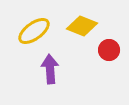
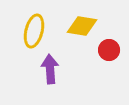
yellow diamond: rotated 12 degrees counterclockwise
yellow ellipse: rotated 40 degrees counterclockwise
